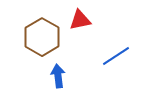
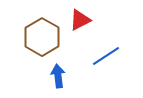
red triangle: rotated 15 degrees counterclockwise
blue line: moved 10 px left
